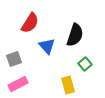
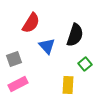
red semicircle: moved 1 px right
yellow rectangle: rotated 18 degrees clockwise
